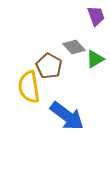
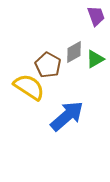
gray diamond: moved 5 px down; rotated 75 degrees counterclockwise
brown pentagon: moved 1 px left, 1 px up
yellow semicircle: rotated 132 degrees clockwise
blue arrow: rotated 78 degrees counterclockwise
